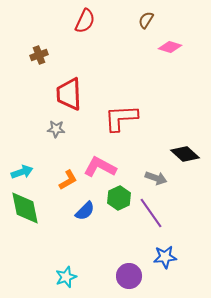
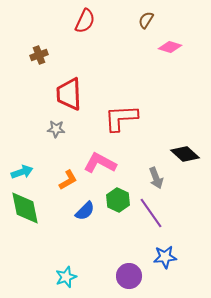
pink L-shape: moved 4 px up
gray arrow: rotated 50 degrees clockwise
green hexagon: moved 1 px left, 2 px down; rotated 10 degrees counterclockwise
